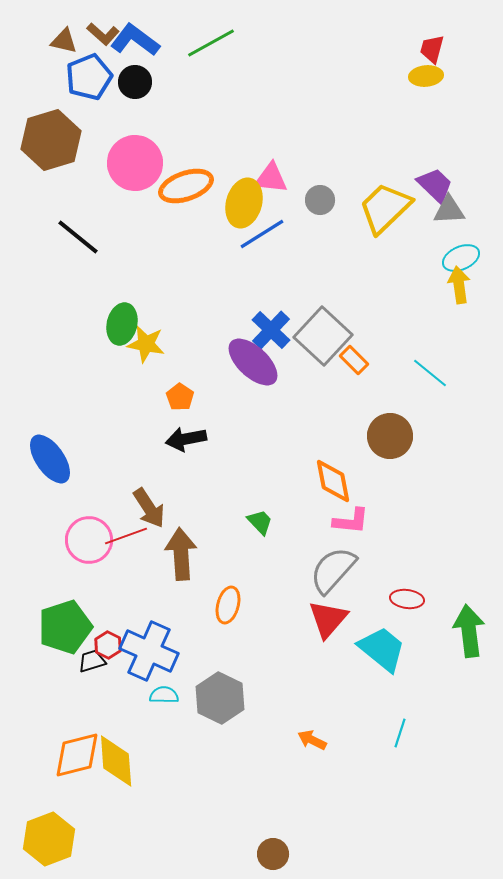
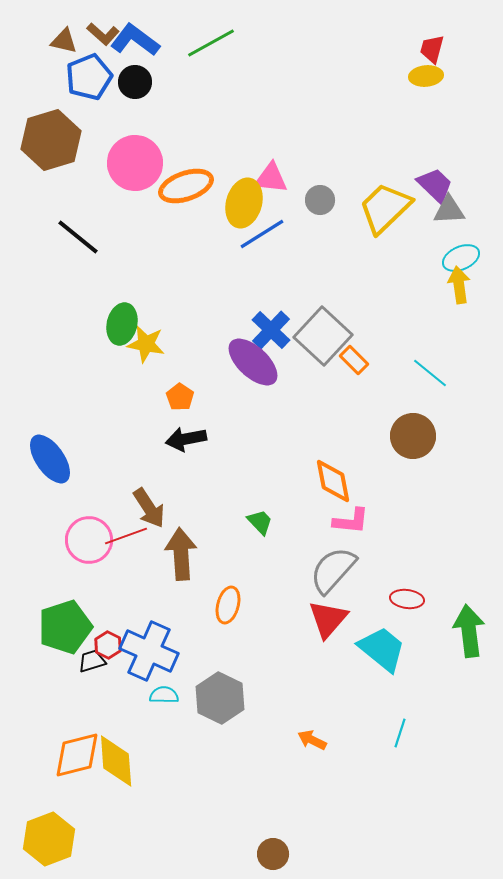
brown circle at (390, 436): moved 23 px right
